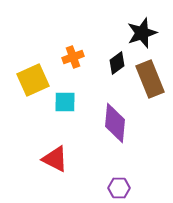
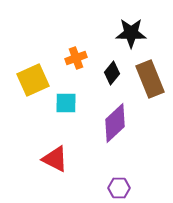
black star: moved 11 px left; rotated 20 degrees clockwise
orange cross: moved 3 px right, 1 px down
black diamond: moved 5 px left, 10 px down; rotated 15 degrees counterclockwise
cyan square: moved 1 px right, 1 px down
purple diamond: rotated 42 degrees clockwise
